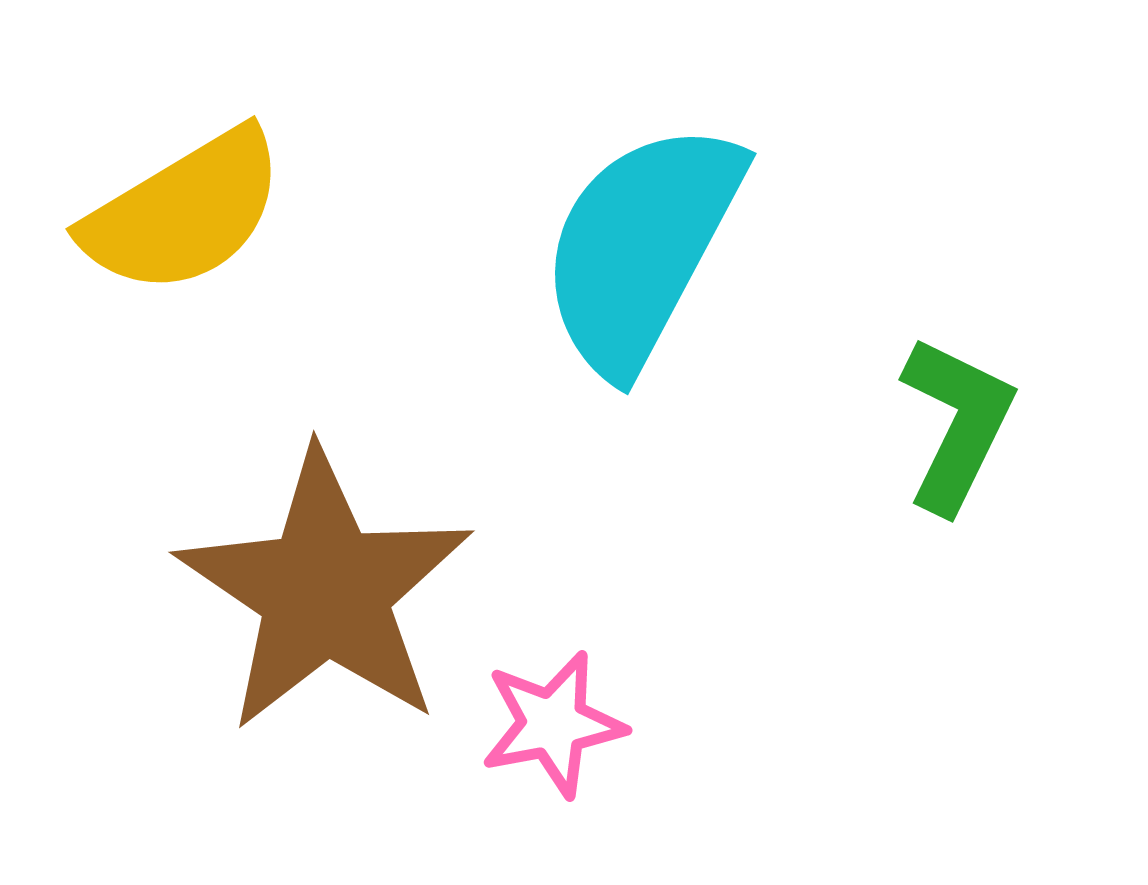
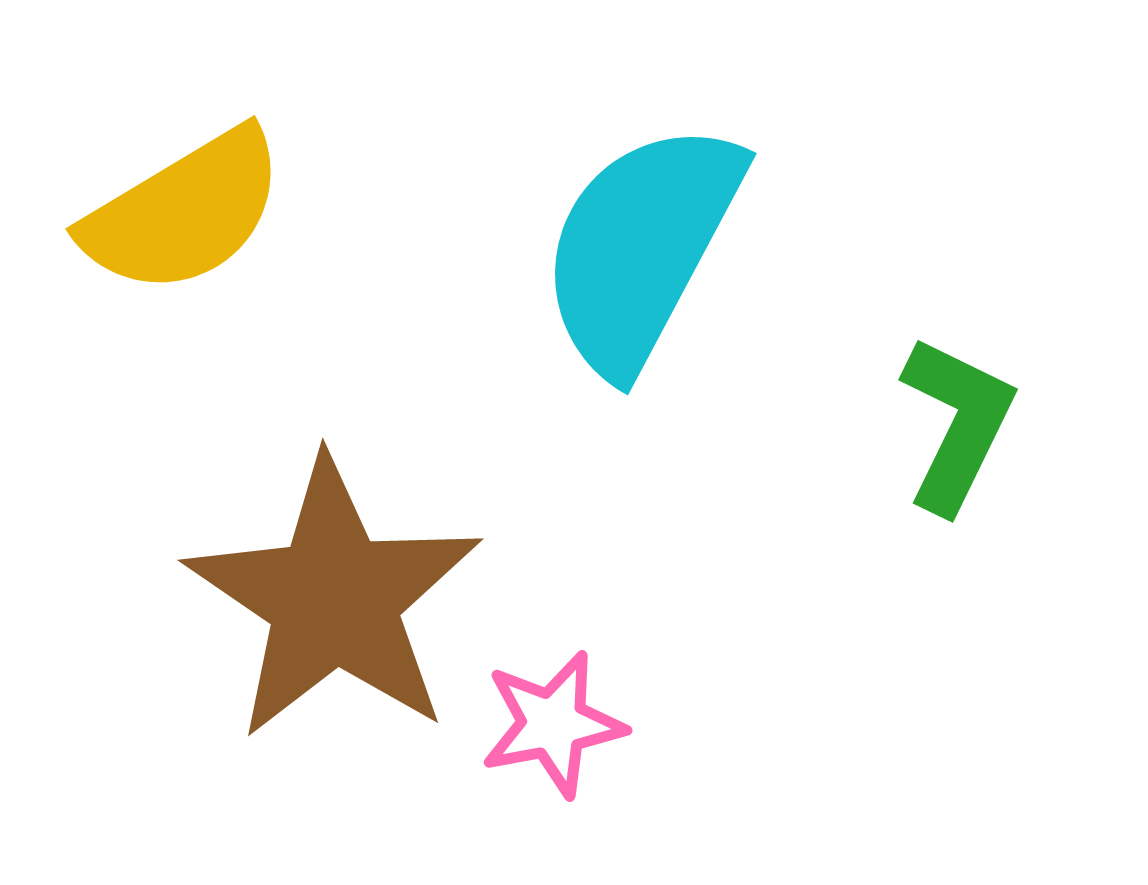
brown star: moved 9 px right, 8 px down
